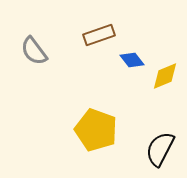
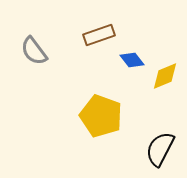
yellow pentagon: moved 5 px right, 14 px up
